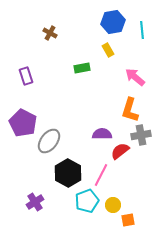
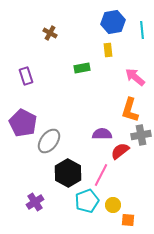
yellow rectangle: rotated 24 degrees clockwise
orange square: rotated 16 degrees clockwise
